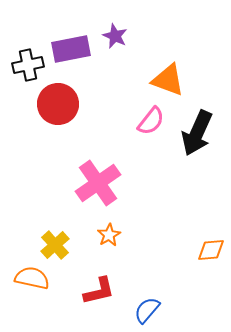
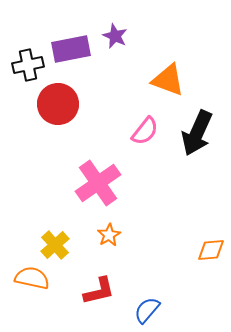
pink semicircle: moved 6 px left, 10 px down
